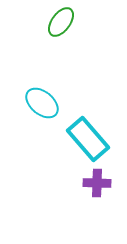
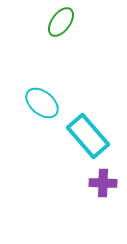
cyan rectangle: moved 3 px up
purple cross: moved 6 px right
